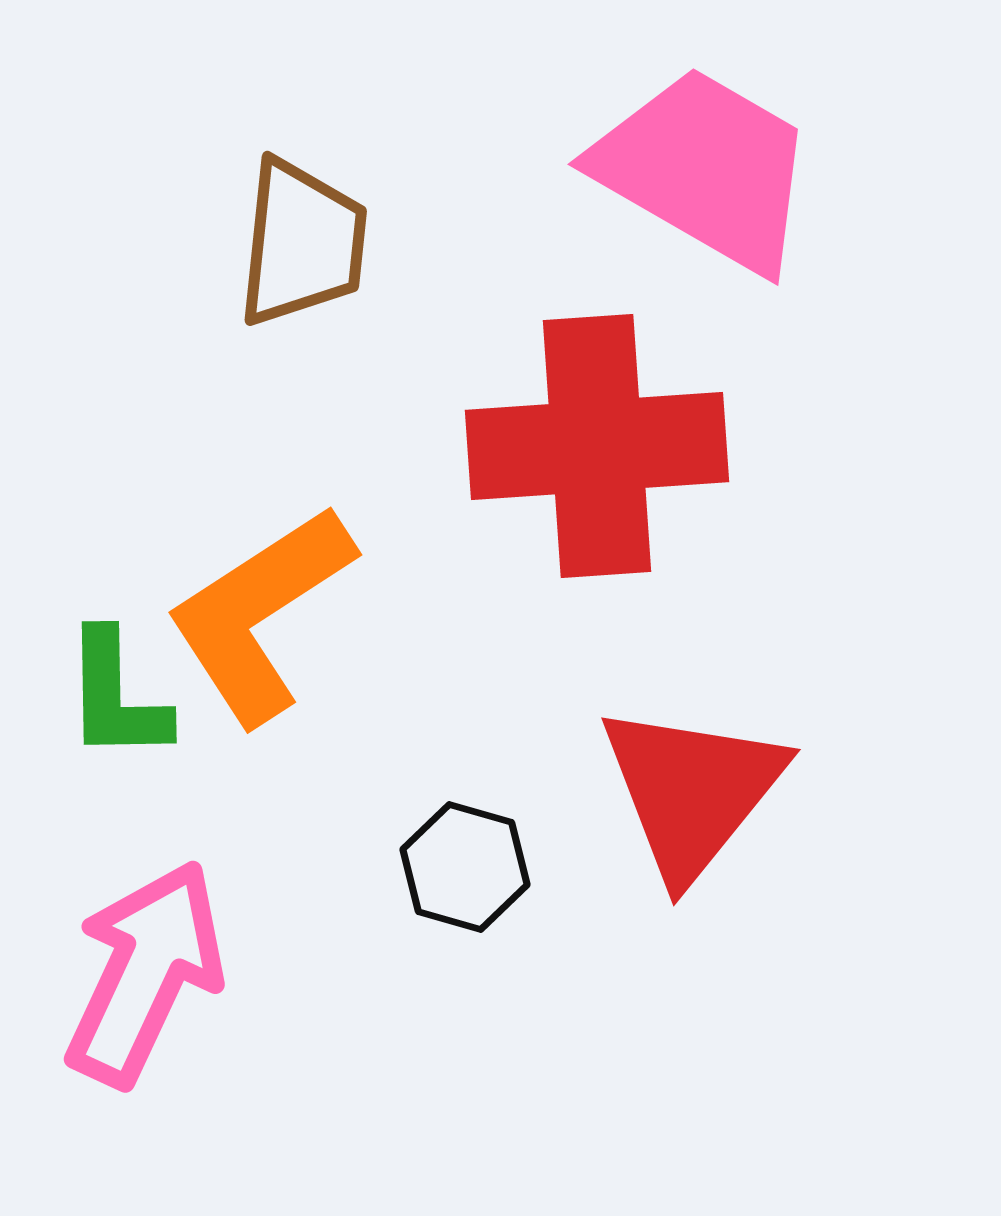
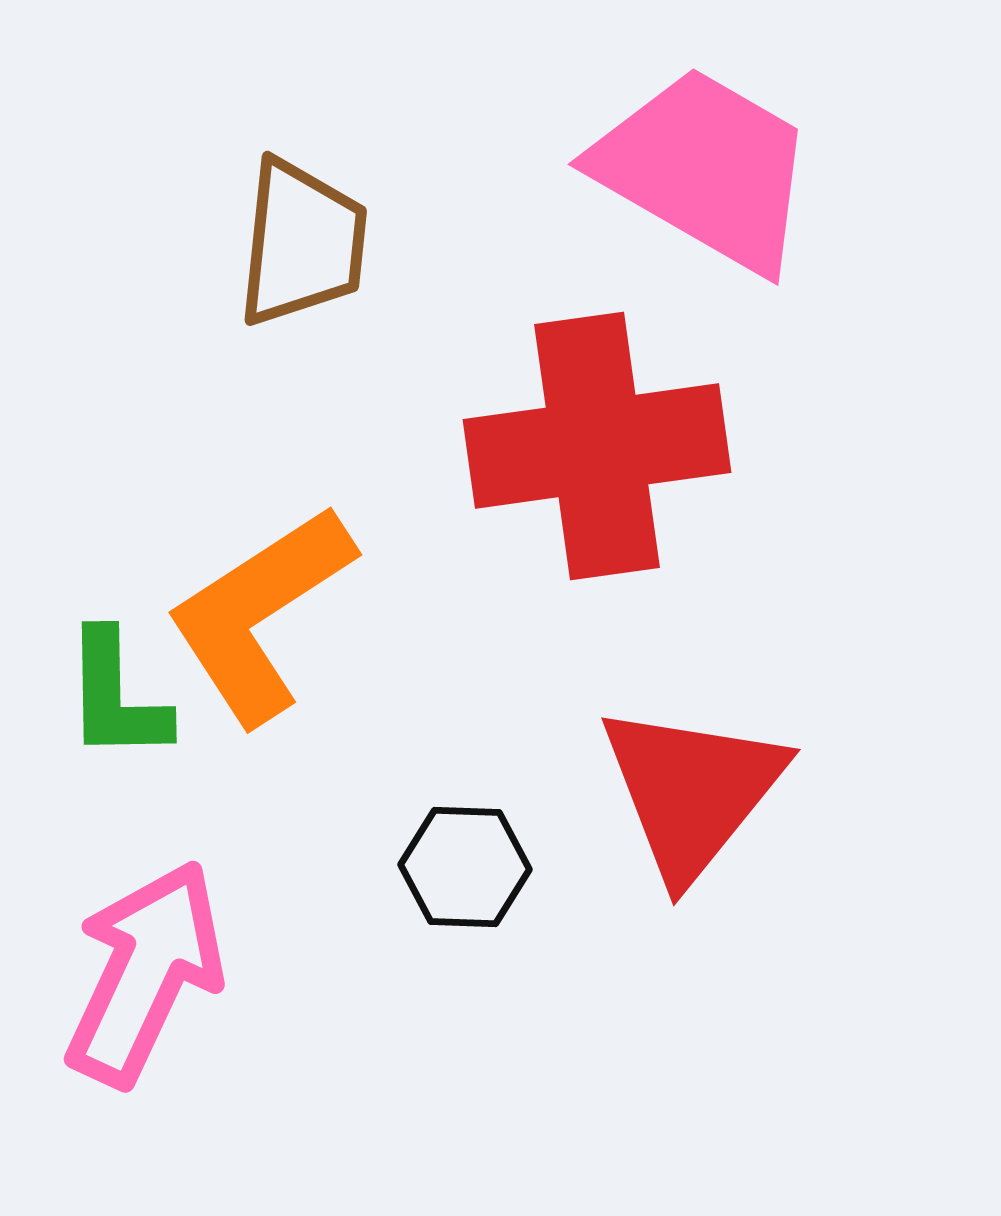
red cross: rotated 4 degrees counterclockwise
black hexagon: rotated 14 degrees counterclockwise
